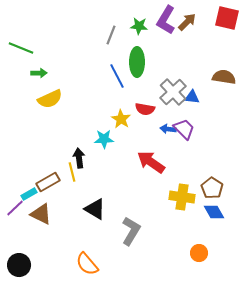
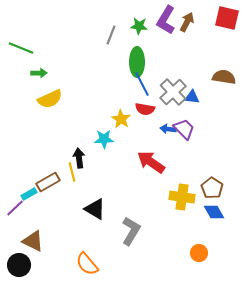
brown arrow: rotated 18 degrees counterclockwise
blue line: moved 25 px right, 8 px down
brown triangle: moved 8 px left, 27 px down
